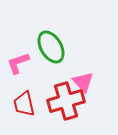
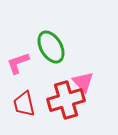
red cross: moved 1 px up
